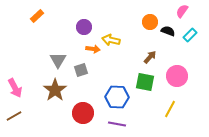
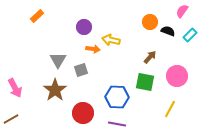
brown line: moved 3 px left, 3 px down
